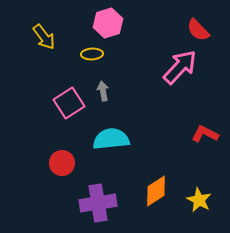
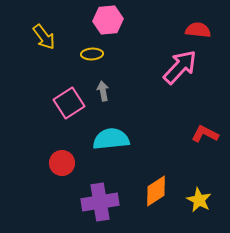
pink hexagon: moved 3 px up; rotated 12 degrees clockwise
red semicircle: rotated 140 degrees clockwise
purple cross: moved 2 px right, 1 px up
